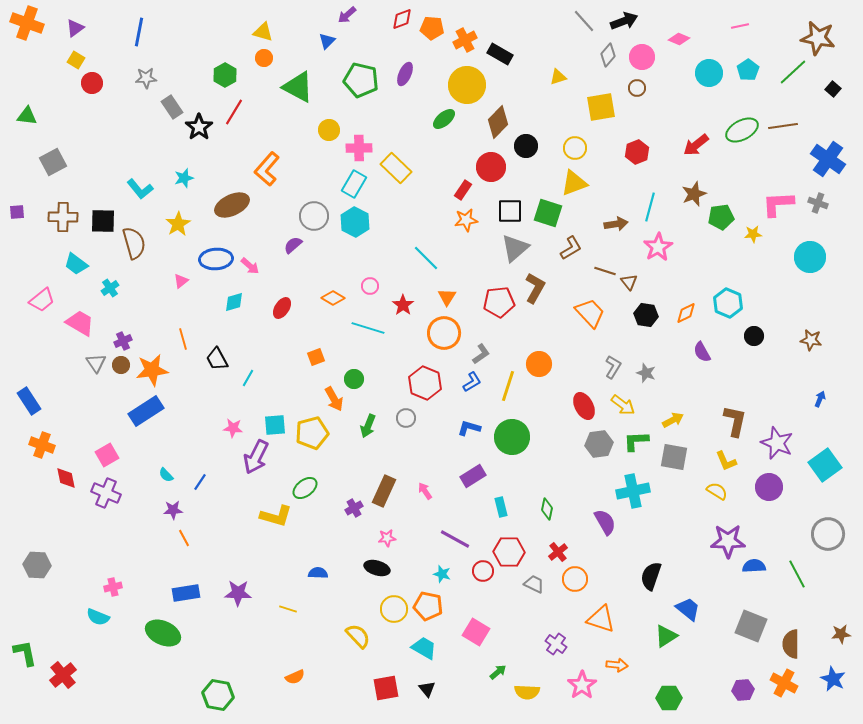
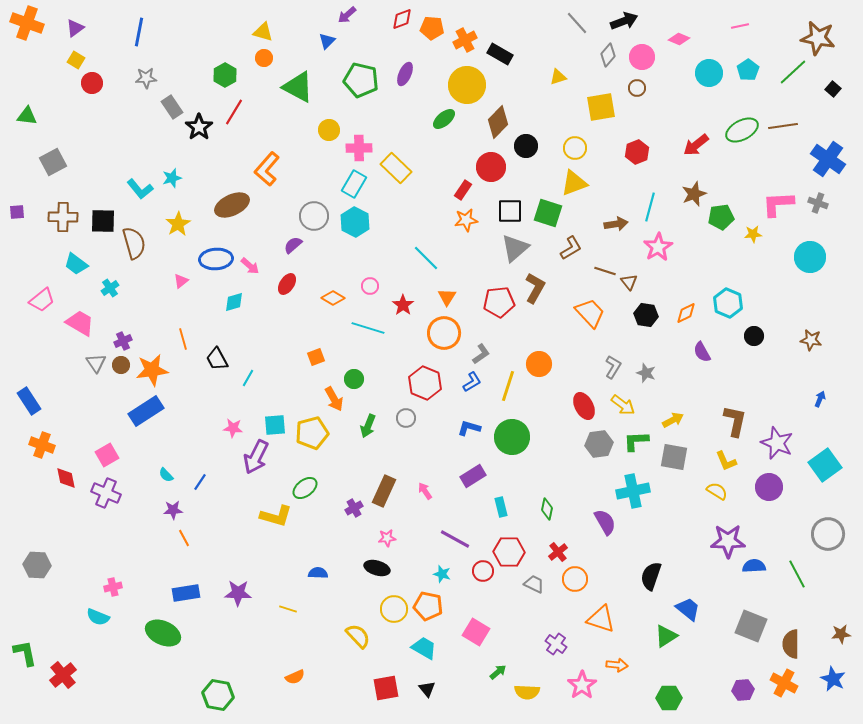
gray line at (584, 21): moved 7 px left, 2 px down
cyan star at (184, 178): moved 12 px left
red ellipse at (282, 308): moved 5 px right, 24 px up
